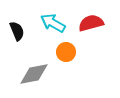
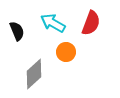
red semicircle: rotated 125 degrees clockwise
gray diamond: rotated 32 degrees counterclockwise
